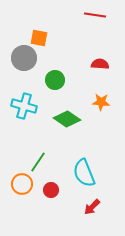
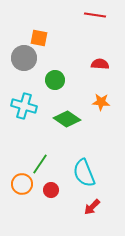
green line: moved 2 px right, 2 px down
